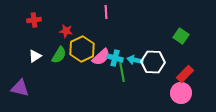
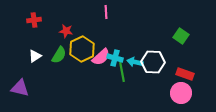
cyan arrow: moved 2 px down
red rectangle: rotated 66 degrees clockwise
